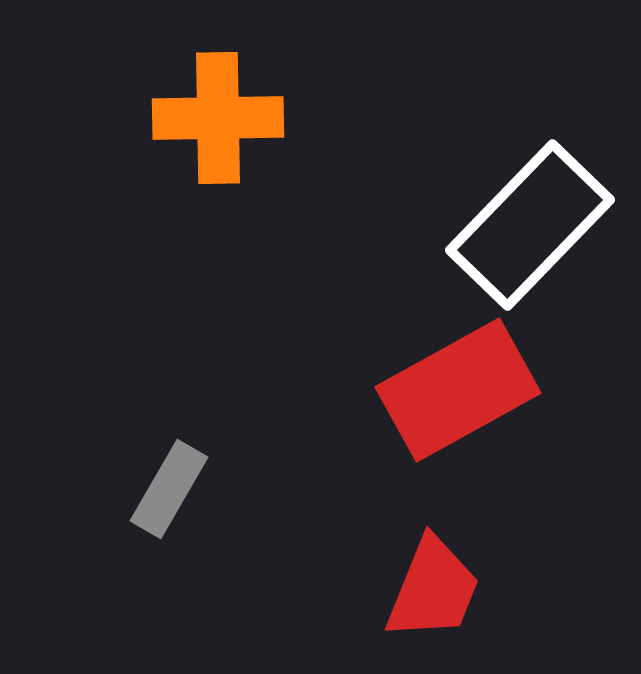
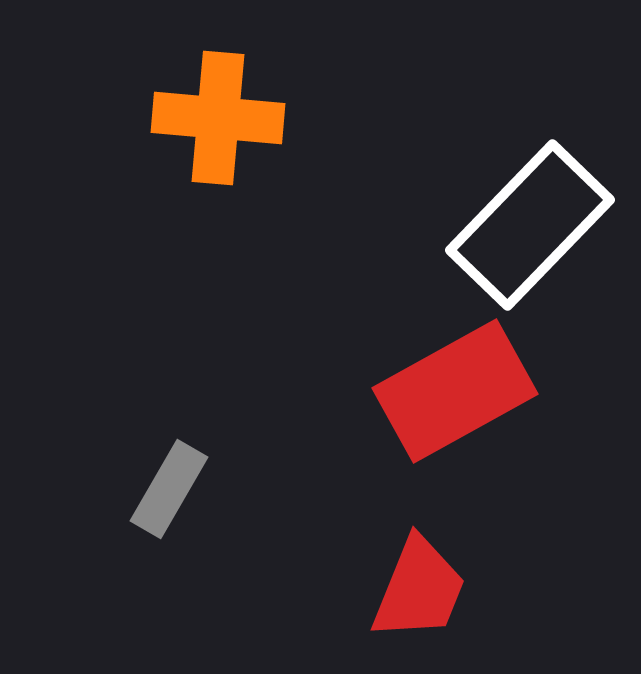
orange cross: rotated 6 degrees clockwise
red rectangle: moved 3 px left, 1 px down
red trapezoid: moved 14 px left
